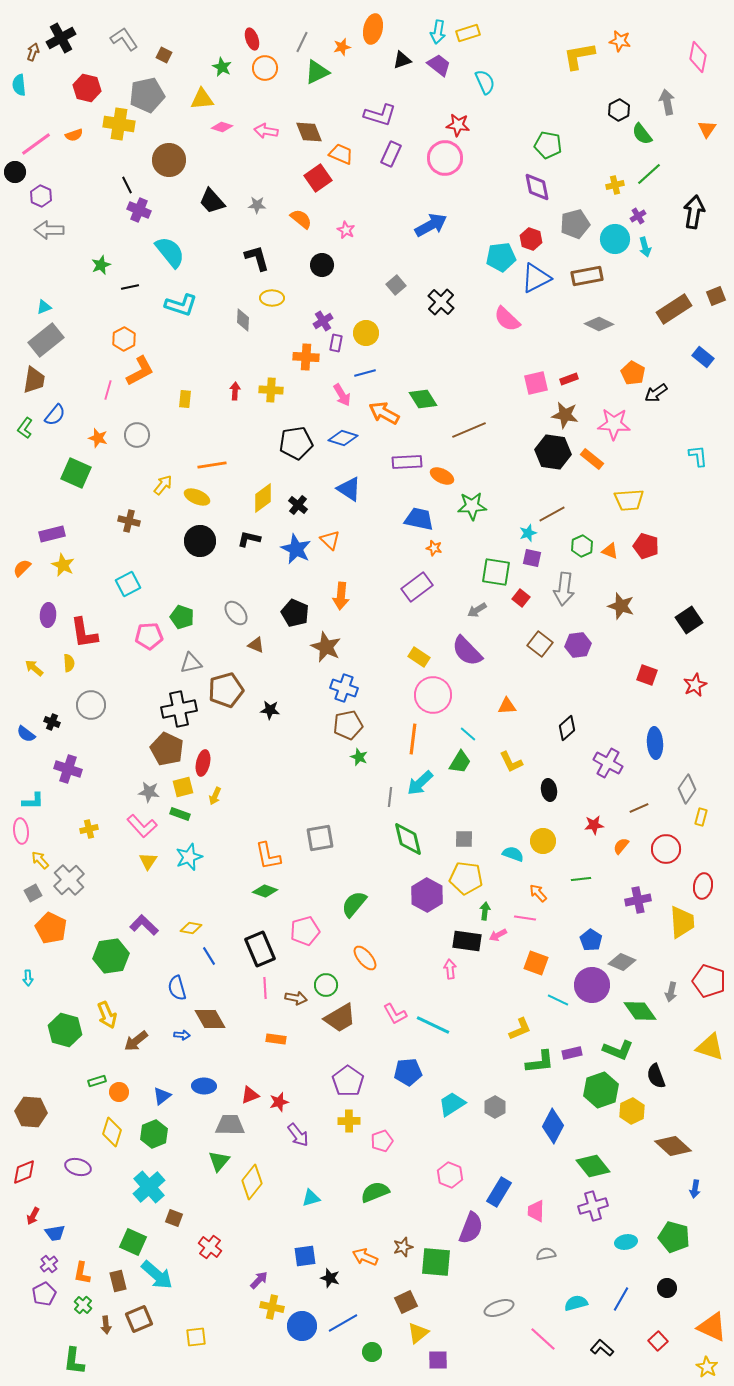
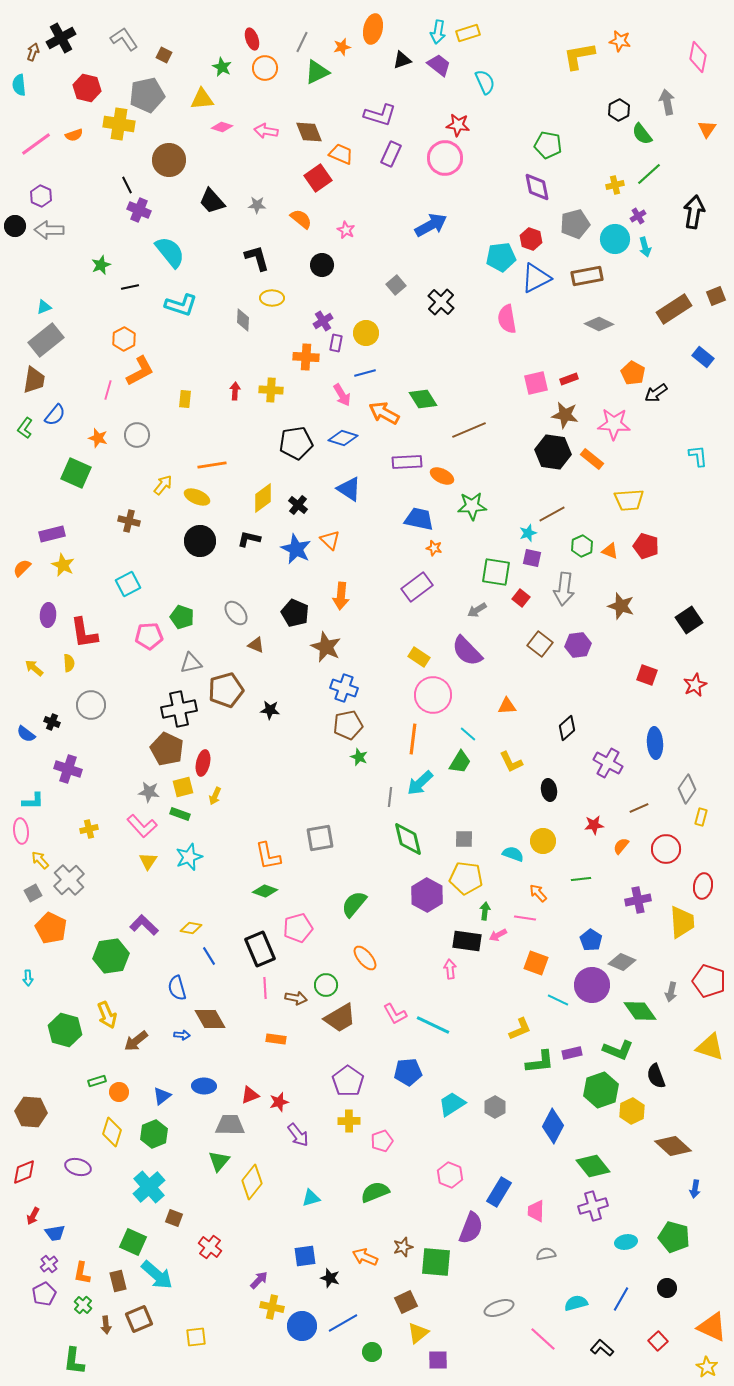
black circle at (15, 172): moved 54 px down
pink semicircle at (507, 319): rotated 36 degrees clockwise
pink pentagon at (305, 931): moved 7 px left, 3 px up
